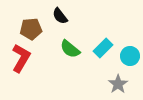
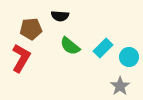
black semicircle: rotated 48 degrees counterclockwise
green semicircle: moved 3 px up
cyan circle: moved 1 px left, 1 px down
gray star: moved 2 px right, 2 px down
